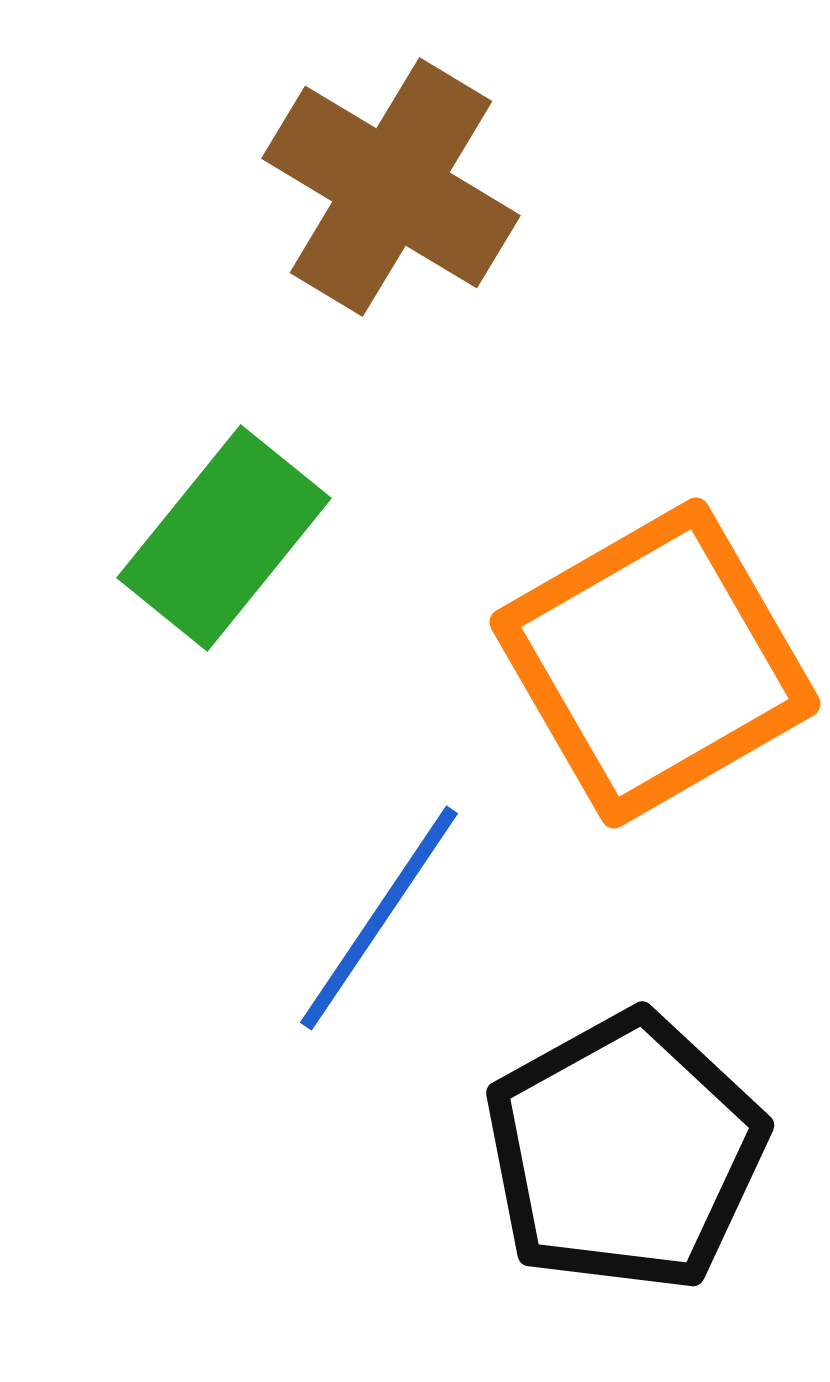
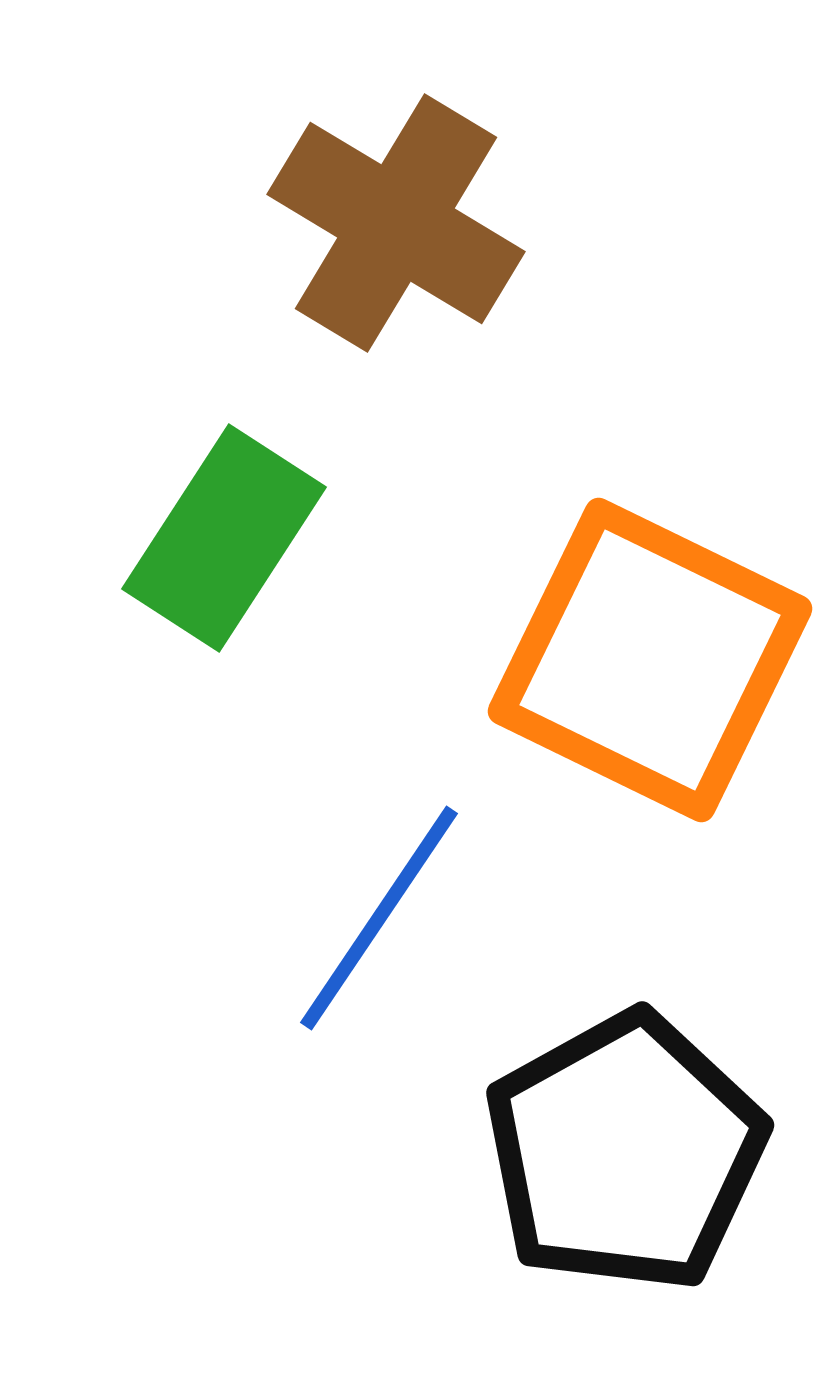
brown cross: moved 5 px right, 36 px down
green rectangle: rotated 6 degrees counterclockwise
orange square: moved 5 px left, 3 px up; rotated 34 degrees counterclockwise
